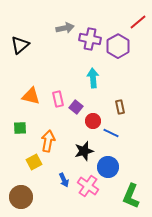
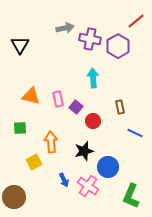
red line: moved 2 px left, 1 px up
black triangle: rotated 18 degrees counterclockwise
blue line: moved 24 px right
orange arrow: moved 3 px right, 1 px down; rotated 15 degrees counterclockwise
brown circle: moved 7 px left
